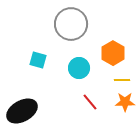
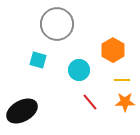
gray circle: moved 14 px left
orange hexagon: moved 3 px up
cyan circle: moved 2 px down
